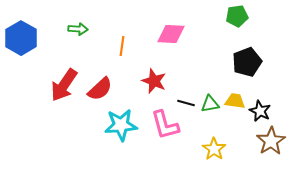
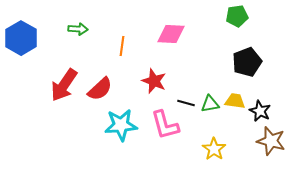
brown star: rotated 24 degrees counterclockwise
